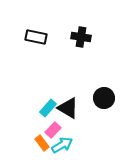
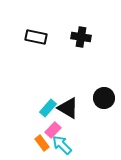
cyan arrow: rotated 105 degrees counterclockwise
